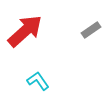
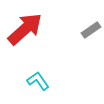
red arrow: moved 2 px up
